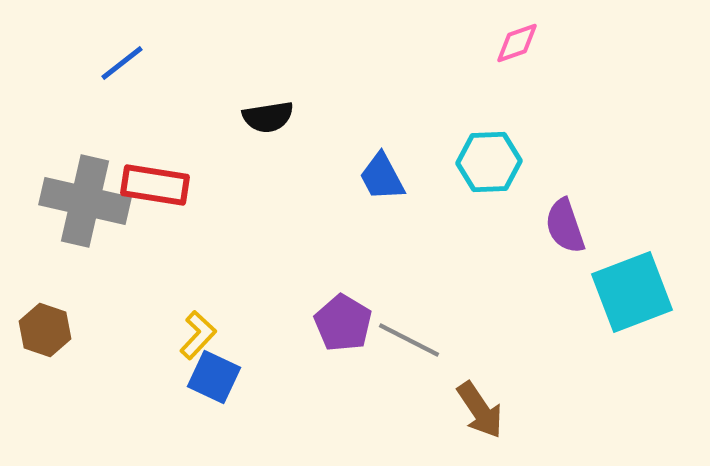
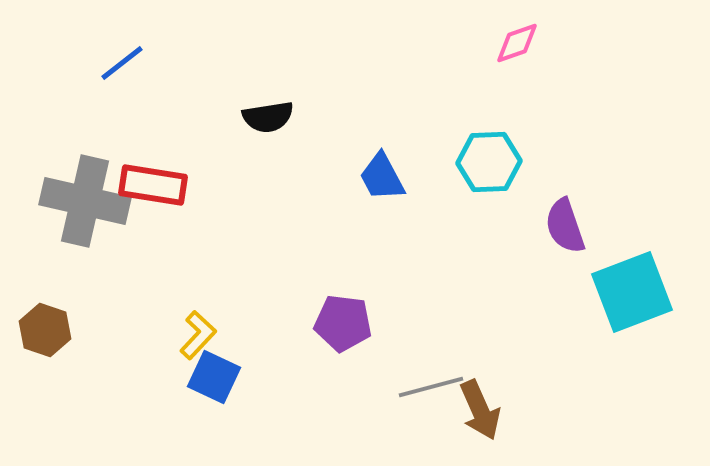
red rectangle: moved 2 px left
purple pentagon: rotated 24 degrees counterclockwise
gray line: moved 22 px right, 47 px down; rotated 42 degrees counterclockwise
brown arrow: rotated 10 degrees clockwise
